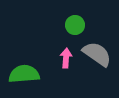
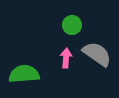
green circle: moved 3 px left
